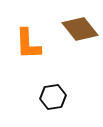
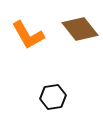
orange L-shape: moved 9 px up; rotated 28 degrees counterclockwise
